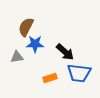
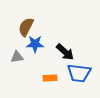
orange rectangle: rotated 16 degrees clockwise
